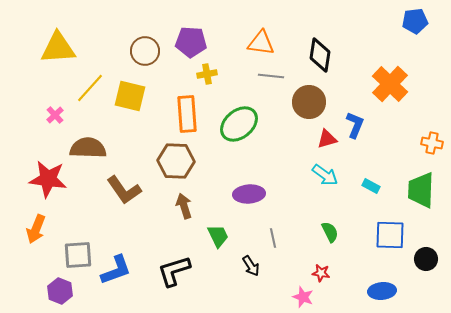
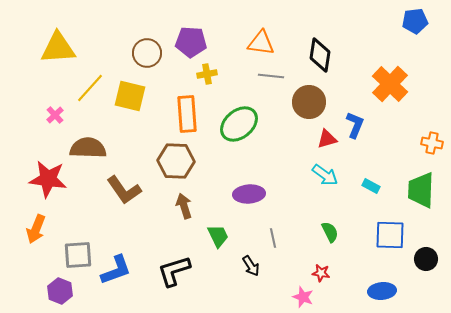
brown circle at (145, 51): moved 2 px right, 2 px down
